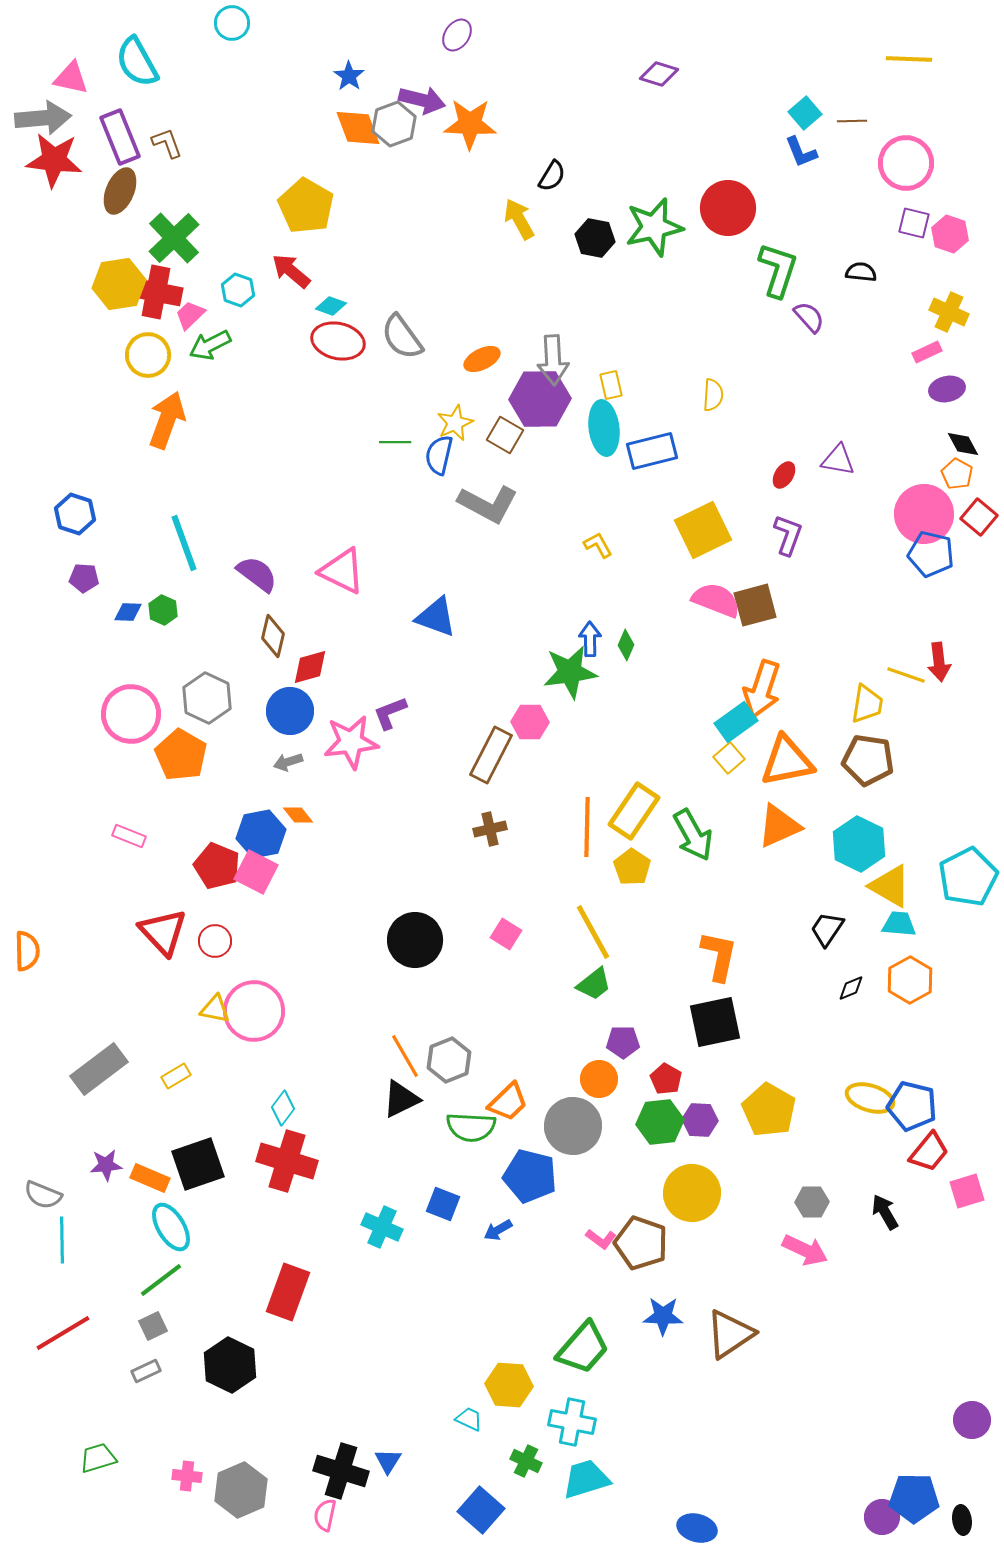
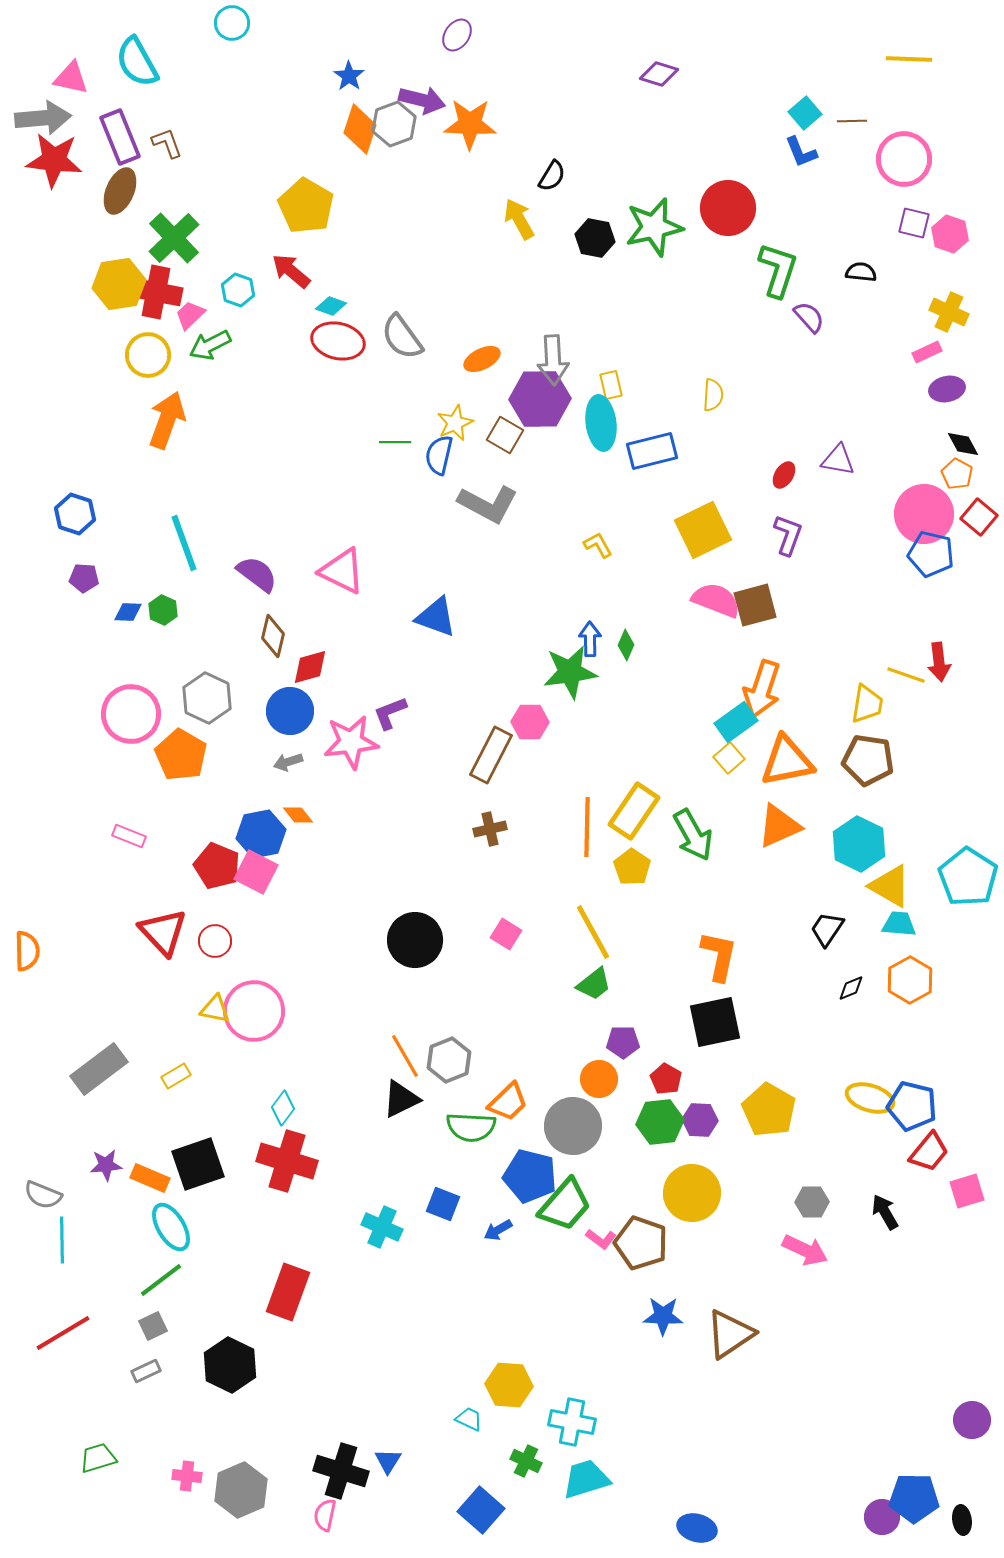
orange diamond at (358, 128): moved 2 px right, 1 px down; rotated 39 degrees clockwise
pink circle at (906, 163): moved 2 px left, 4 px up
cyan ellipse at (604, 428): moved 3 px left, 5 px up
cyan pentagon at (968, 877): rotated 12 degrees counterclockwise
green trapezoid at (583, 1348): moved 18 px left, 143 px up
